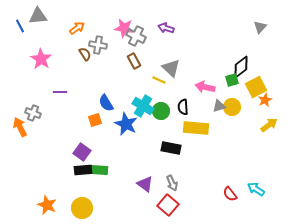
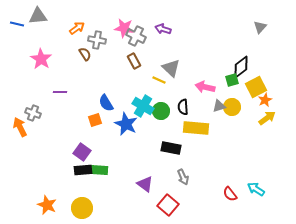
blue line at (20, 26): moved 3 px left, 2 px up; rotated 48 degrees counterclockwise
purple arrow at (166, 28): moved 3 px left, 1 px down
gray cross at (98, 45): moved 1 px left, 5 px up
yellow arrow at (269, 125): moved 2 px left, 7 px up
gray arrow at (172, 183): moved 11 px right, 6 px up
